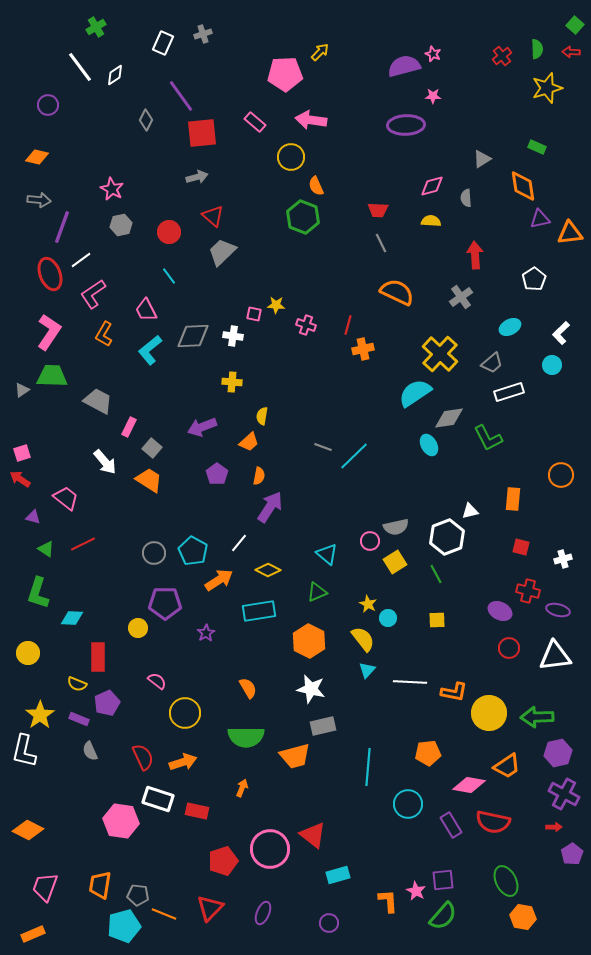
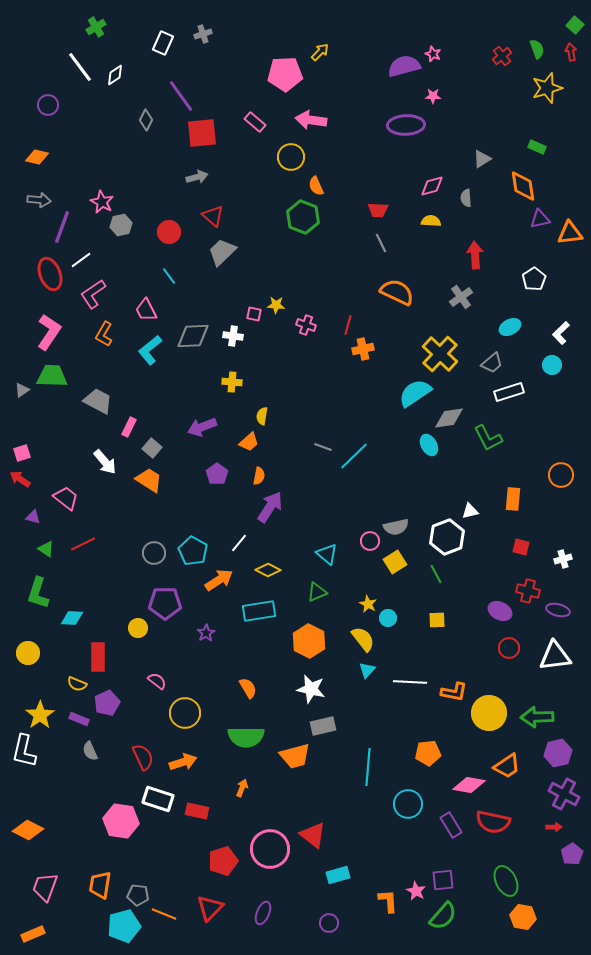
green semicircle at (537, 49): rotated 18 degrees counterclockwise
red arrow at (571, 52): rotated 78 degrees clockwise
pink star at (112, 189): moved 10 px left, 13 px down
